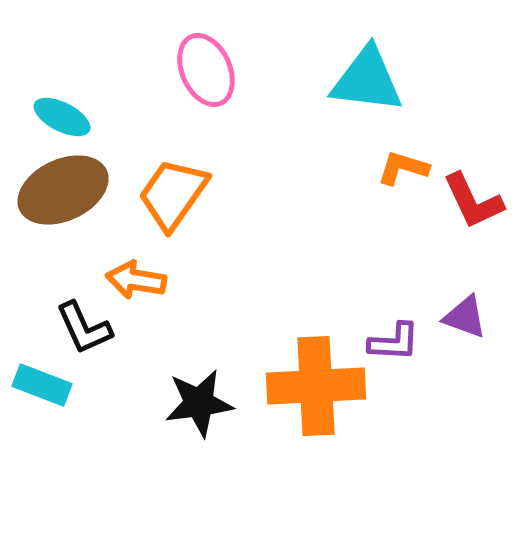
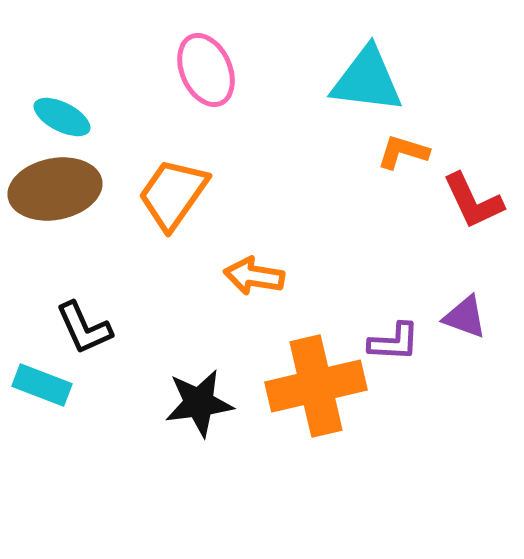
orange L-shape: moved 16 px up
brown ellipse: moved 8 px left, 1 px up; rotated 14 degrees clockwise
orange arrow: moved 118 px right, 4 px up
orange cross: rotated 10 degrees counterclockwise
